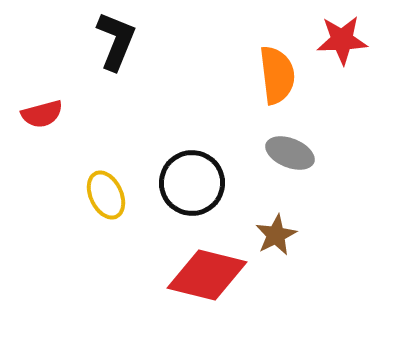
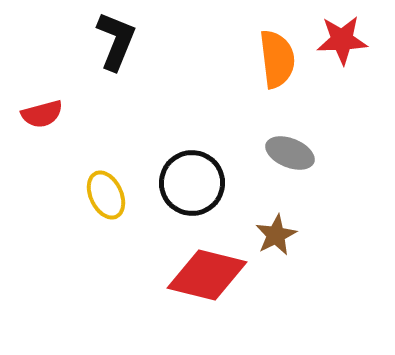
orange semicircle: moved 16 px up
